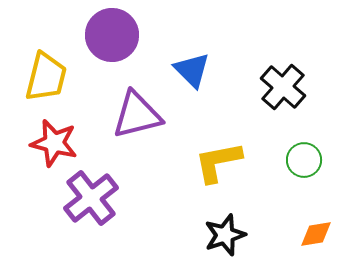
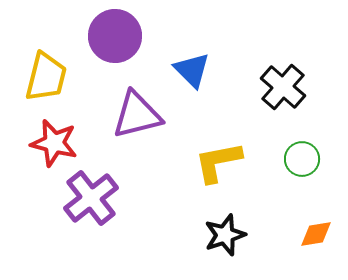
purple circle: moved 3 px right, 1 px down
green circle: moved 2 px left, 1 px up
